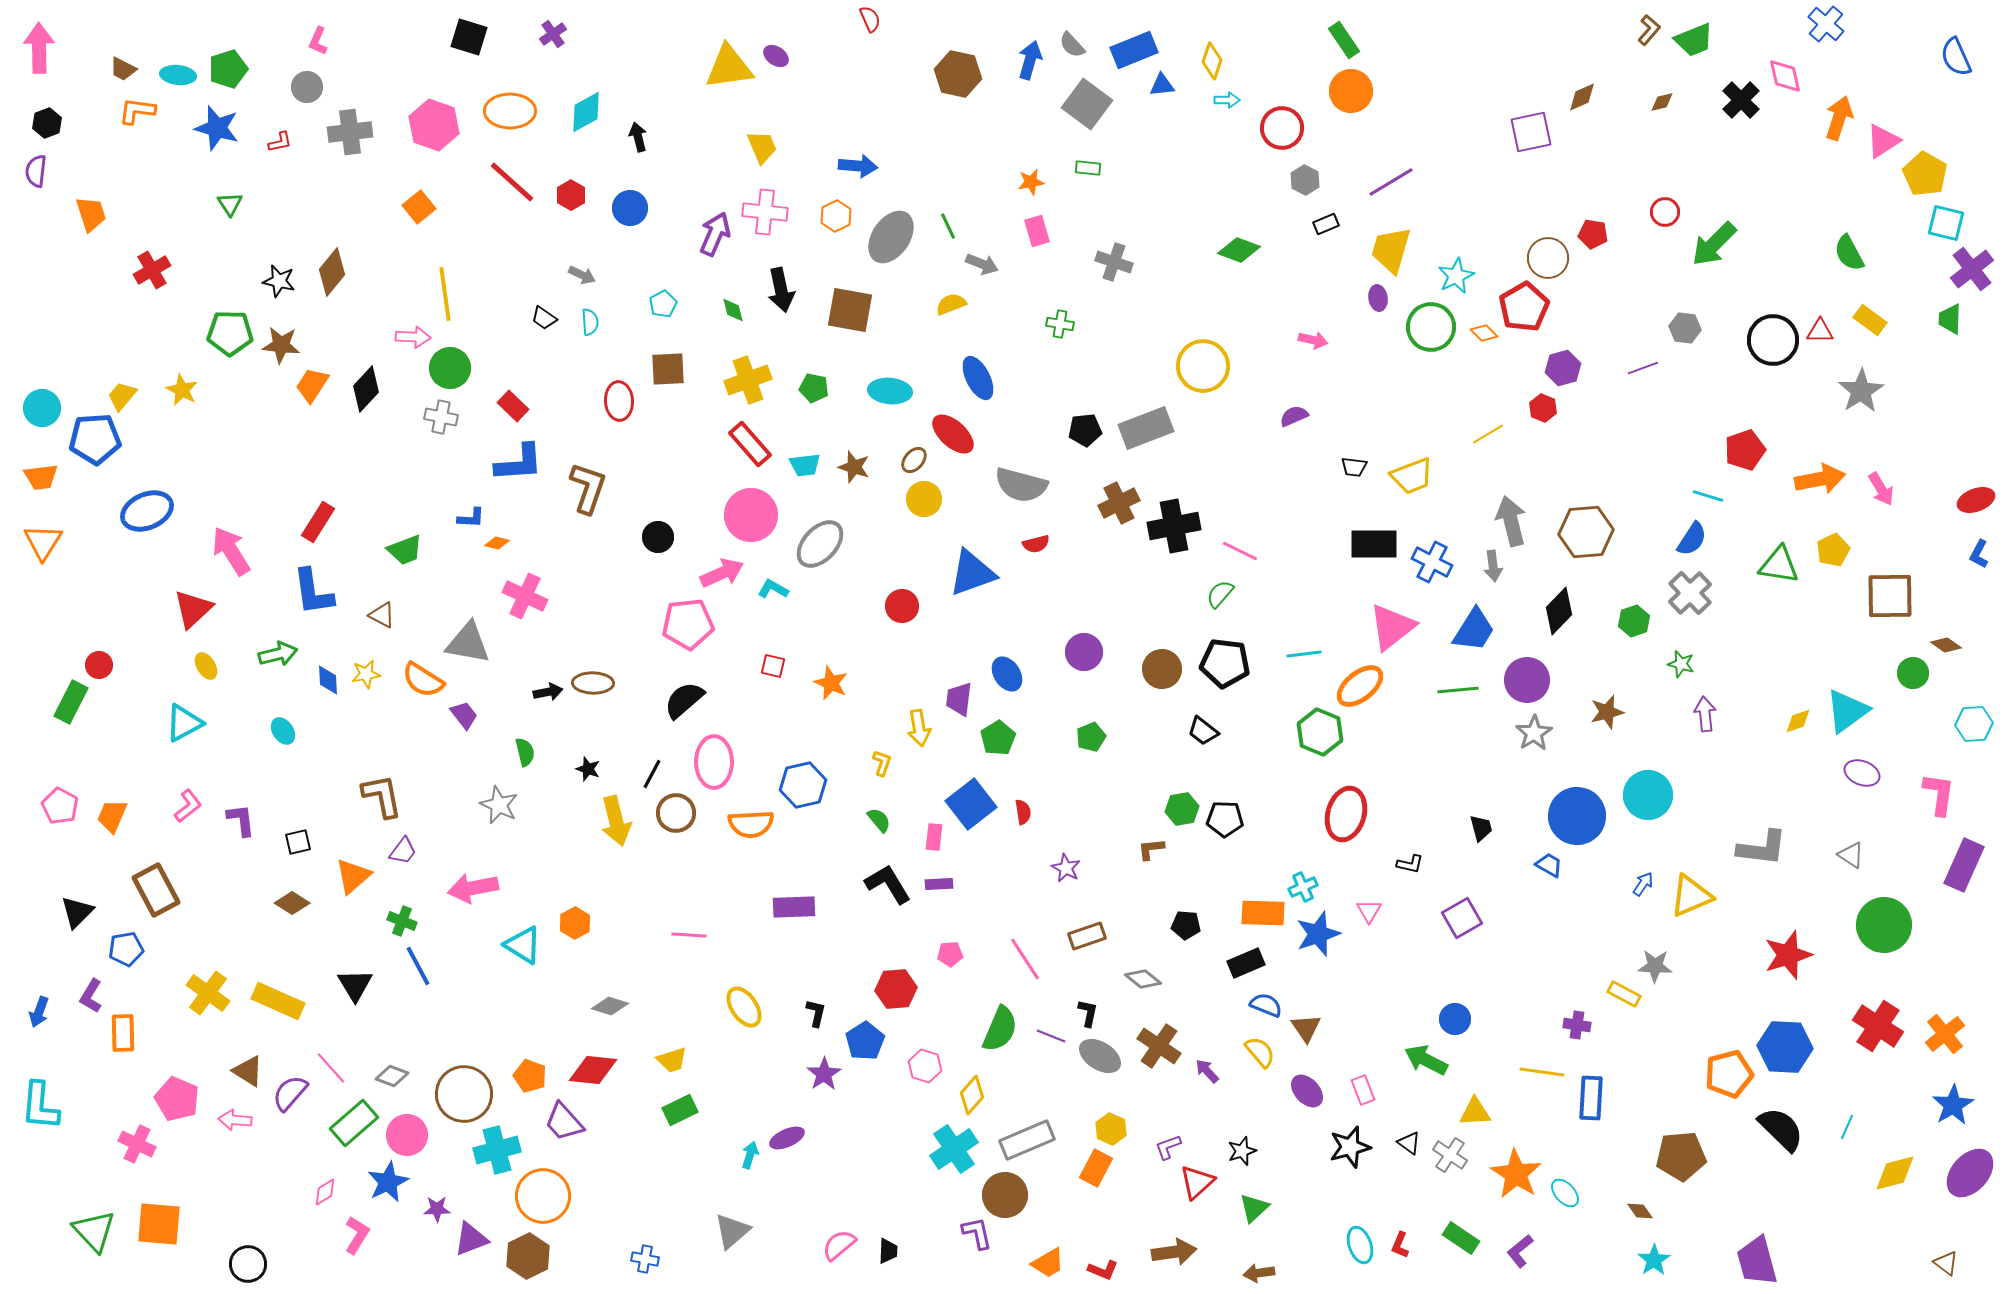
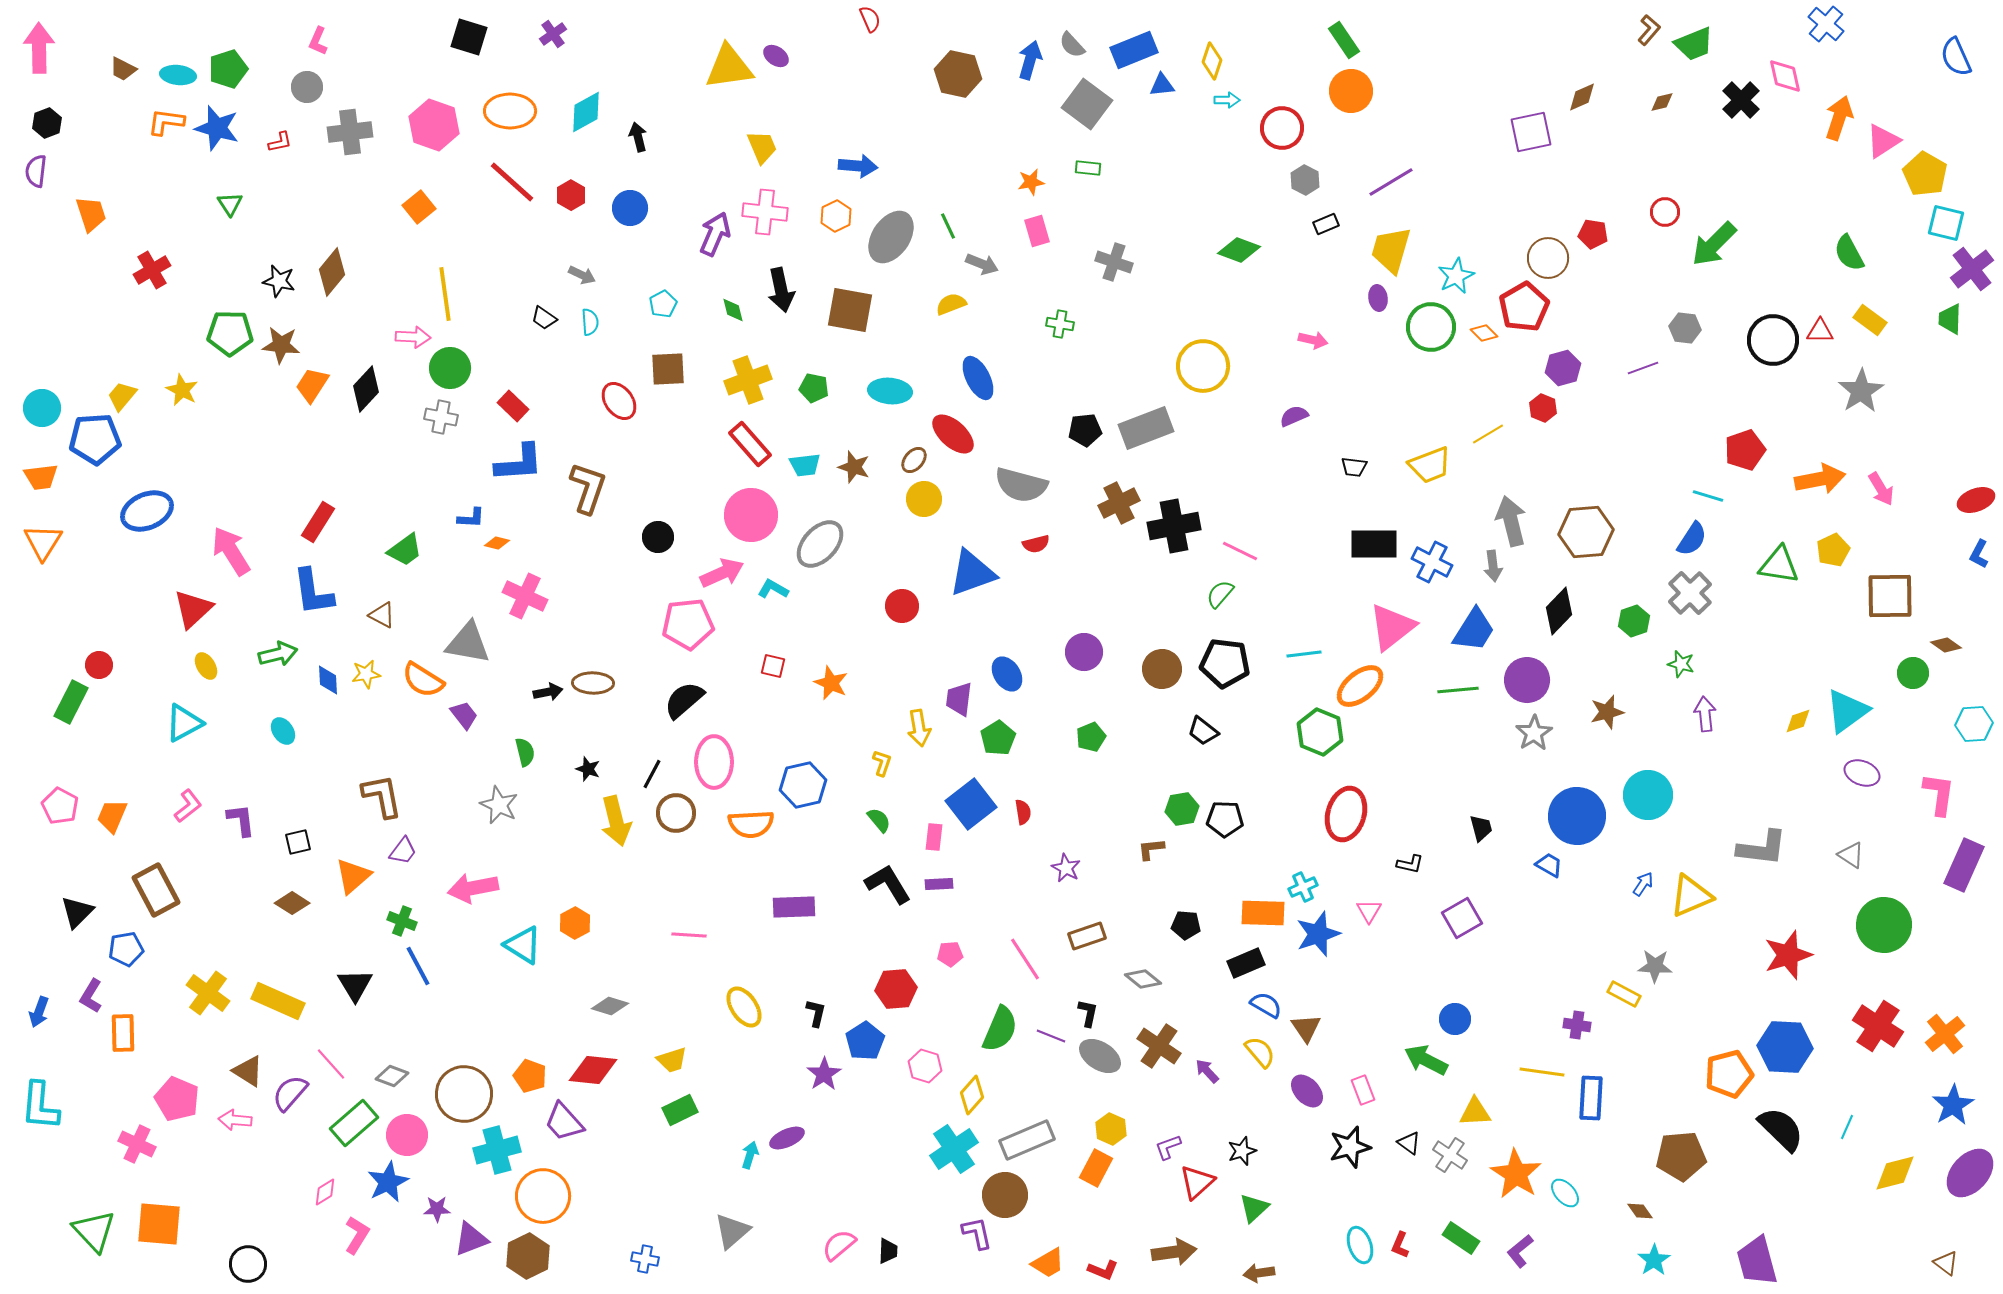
green trapezoid at (1694, 40): moved 4 px down
orange L-shape at (137, 111): moved 29 px right, 11 px down
red ellipse at (619, 401): rotated 33 degrees counterclockwise
yellow trapezoid at (1412, 476): moved 18 px right, 11 px up
green trapezoid at (405, 550): rotated 15 degrees counterclockwise
blue semicircle at (1266, 1005): rotated 8 degrees clockwise
pink line at (331, 1068): moved 4 px up
